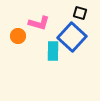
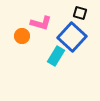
pink L-shape: moved 2 px right
orange circle: moved 4 px right
cyan rectangle: moved 3 px right, 5 px down; rotated 30 degrees clockwise
